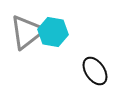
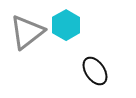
cyan hexagon: moved 13 px right, 7 px up; rotated 20 degrees clockwise
